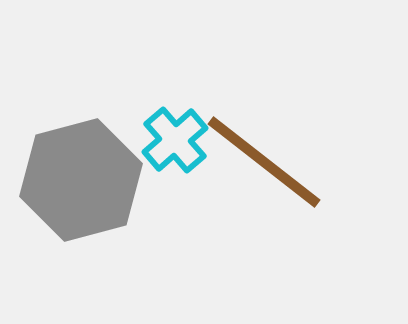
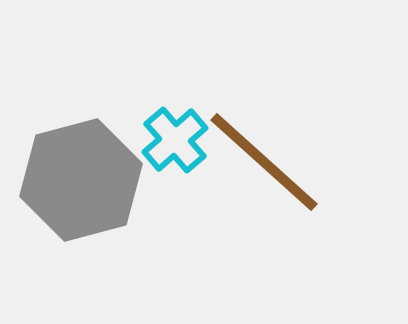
brown line: rotated 4 degrees clockwise
